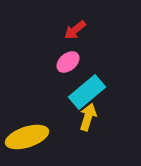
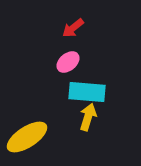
red arrow: moved 2 px left, 2 px up
cyan rectangle: rotated 45 degrees clockwise
yellow ellipse: rotated 15 degrees counterclockwise
